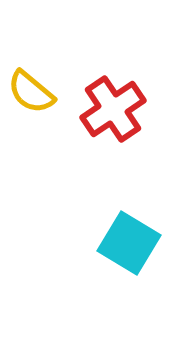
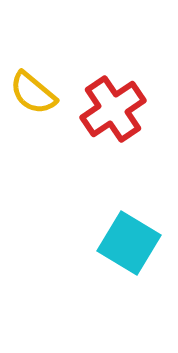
yellow semicircle: moved 2 px right, 1 px down
